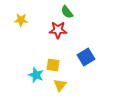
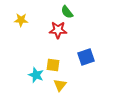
blue square: rotated 12 degrees clockwise
